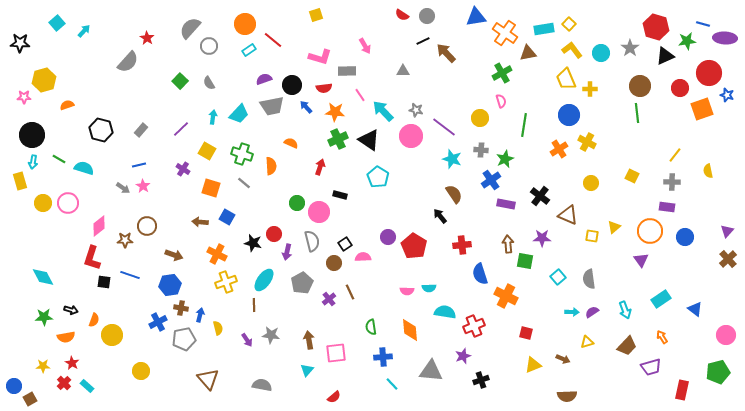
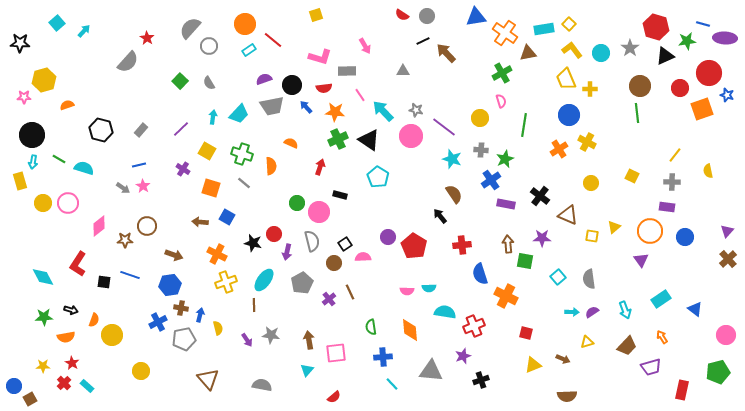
red L-shape at (92, 258): moved 14 px left, 6 px down; rotated 15 degrees clockwise
